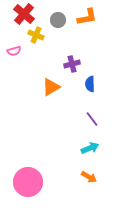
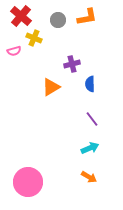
red cross: moved 3 px left, 2 px down
yellow cross: moved 2 px left, 3 px down
